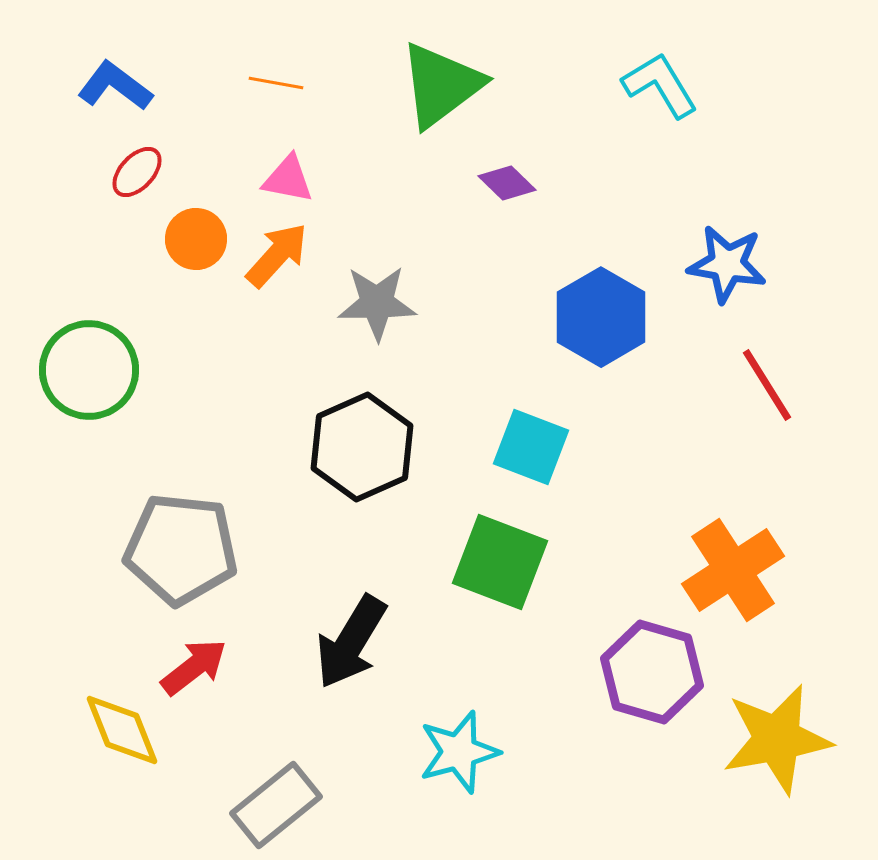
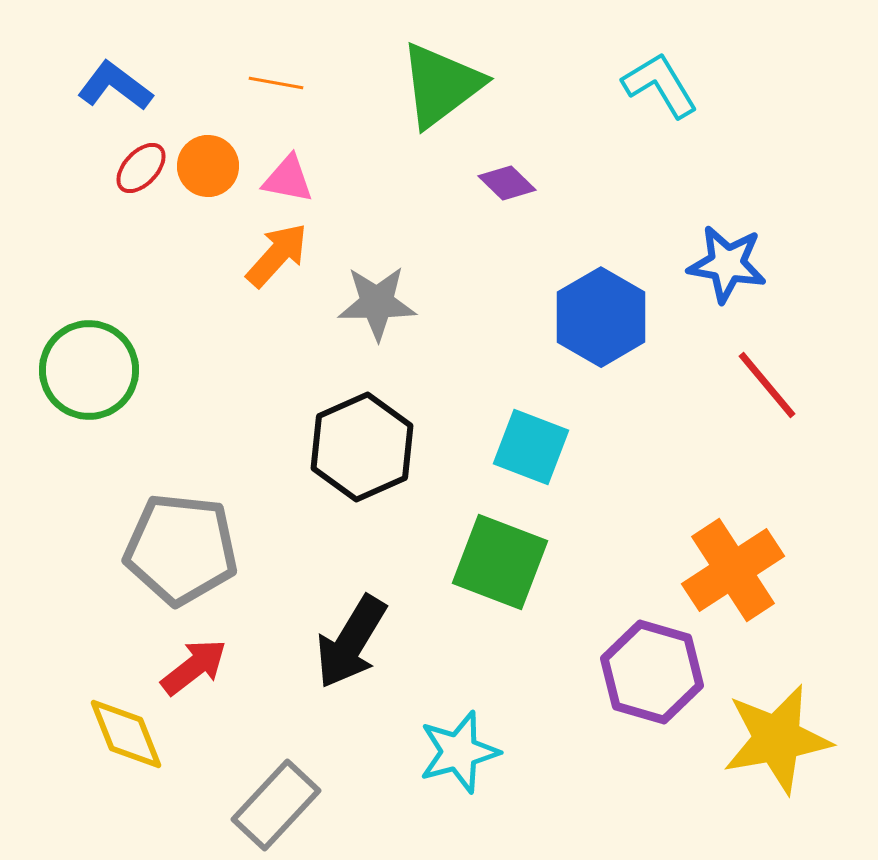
red ellipse: moved 4 px right, 4 px up
orange circle: moved 12 px right, 73 px up
red line: rotated 8 degrees counterclockwise
yellow diamond: moved 4 px right, 4 px down
gray rectangle: rotated 8 degrees counterclockwise
